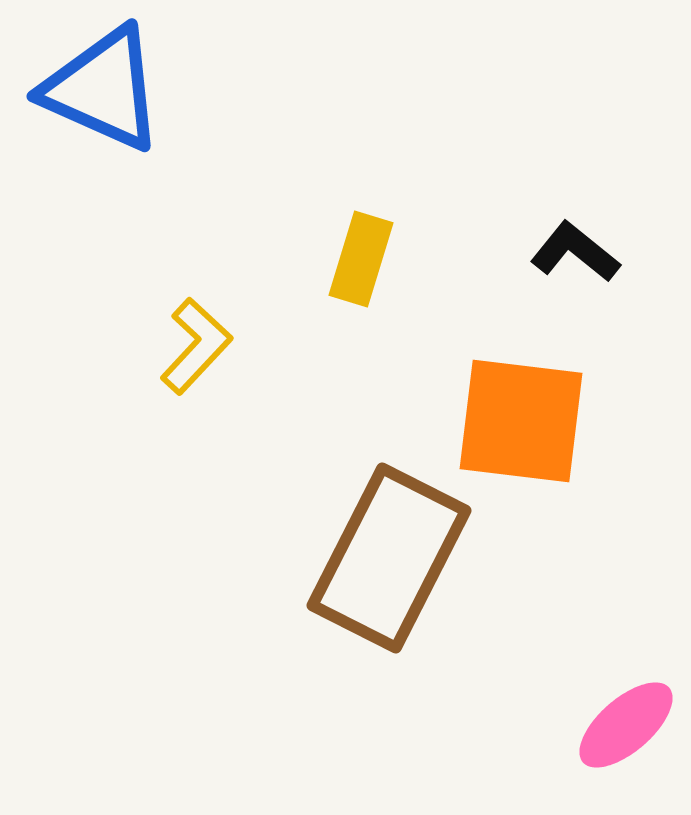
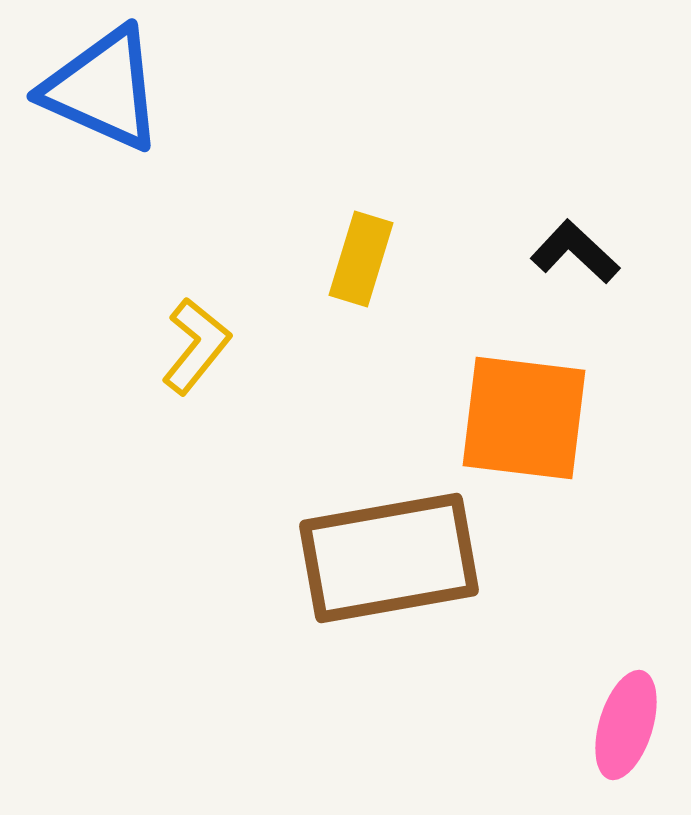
black L-shape: rotated 4 degrees clockwise
yellow L-shape: rotated 4 degrees counterclockwise
orange square: moved 3 px right, 3 px up
brown rectangle: rotated 53 degrees clockwise
pink ellipse: rotated 32 degrees counterclockwise
